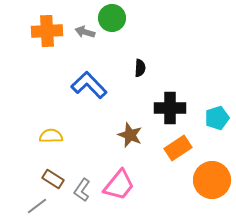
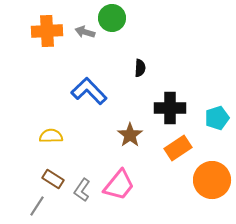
blue L-shape: moved 6 px down
brown star: rotated 15 degrees clockwise
gray line: rotated 20 degrees counterclockwise
